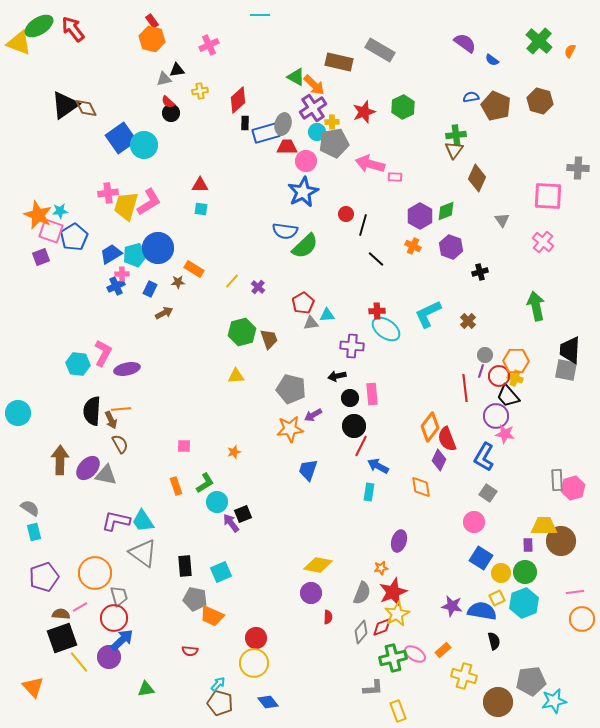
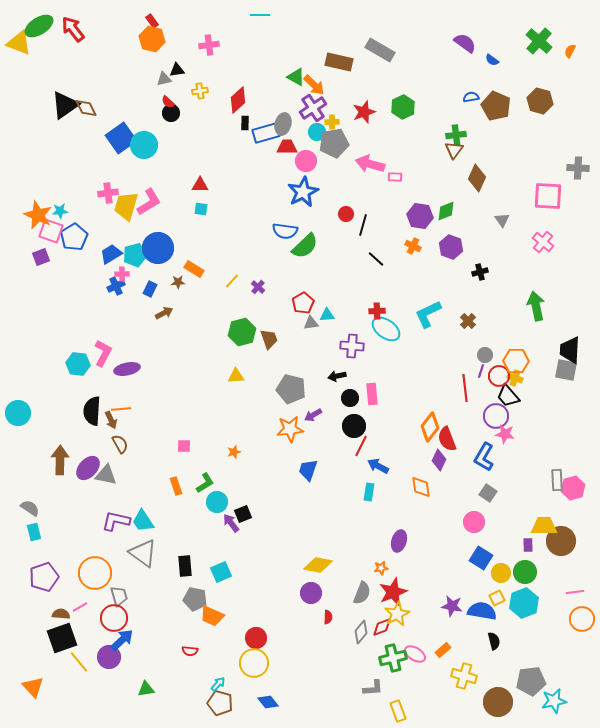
pink cross at (209, 45): rotated 18 degrees clockwise
purple hexagon at (420, 216): rotated 20 degrees counterclockwise
